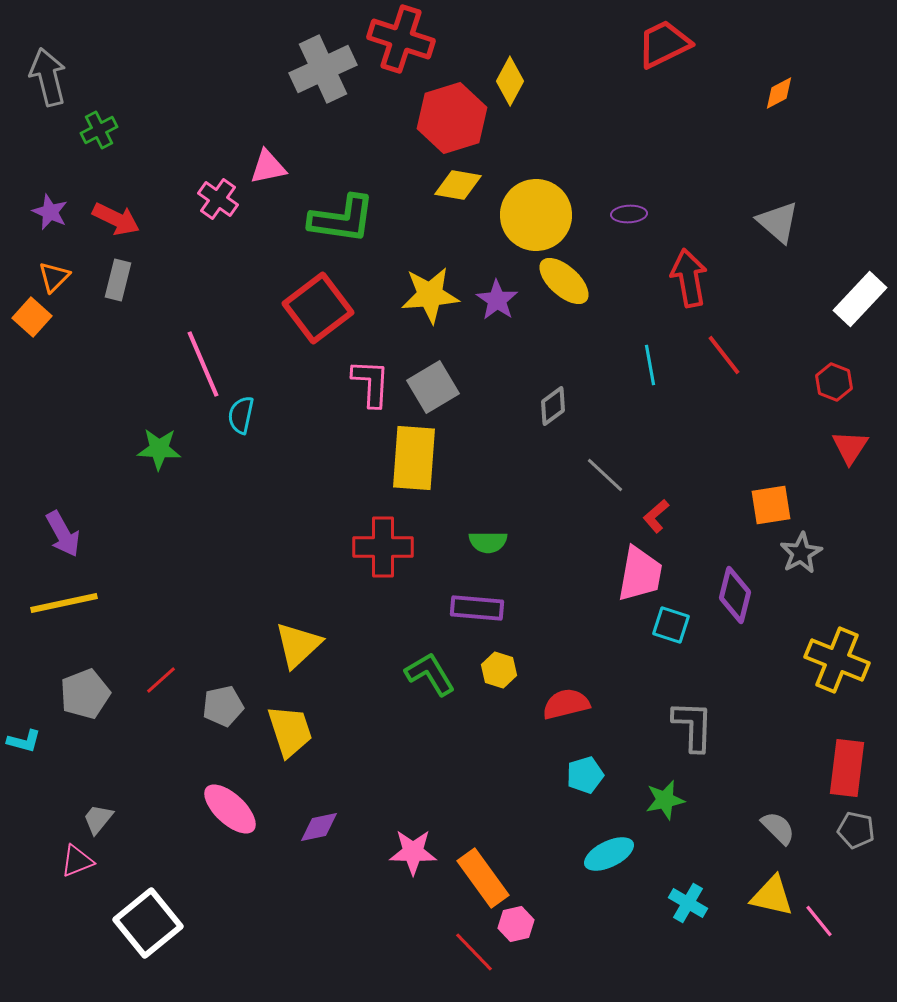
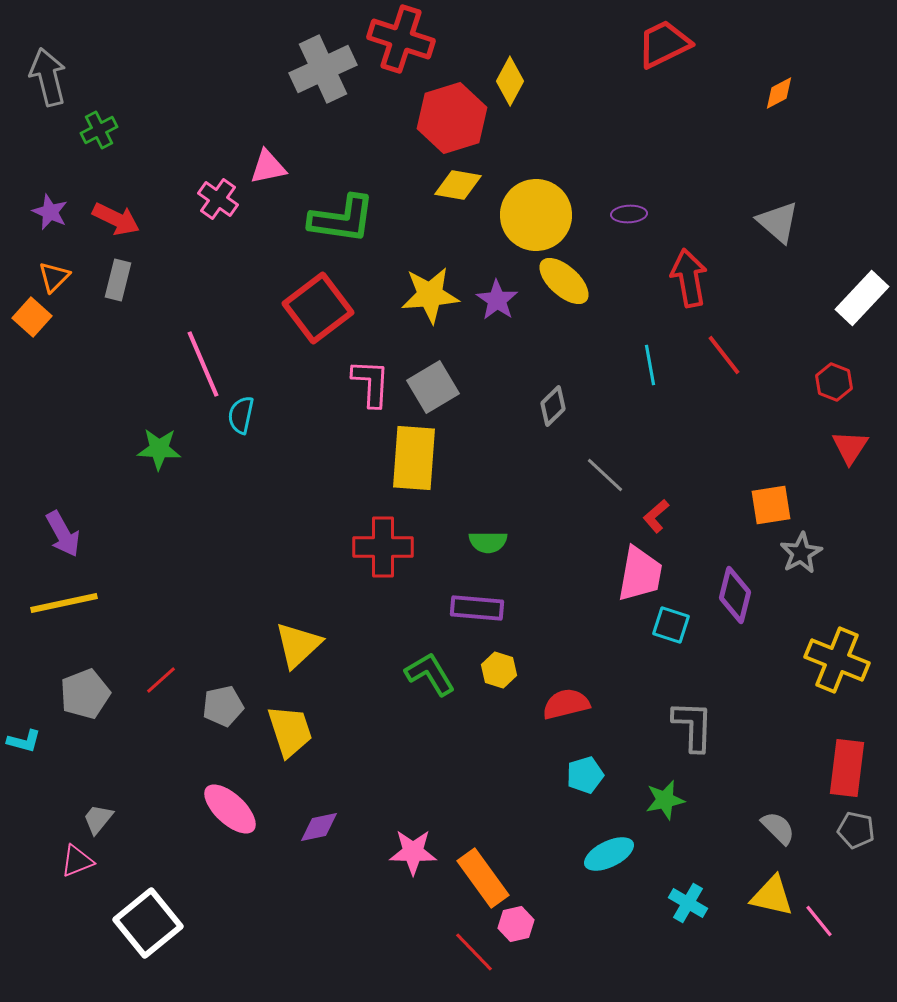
white rectangle at (860, 299): moved 2 px right, 1 px up
gray diamond at (553, 406): rotated 9 degrees counterclockwise
